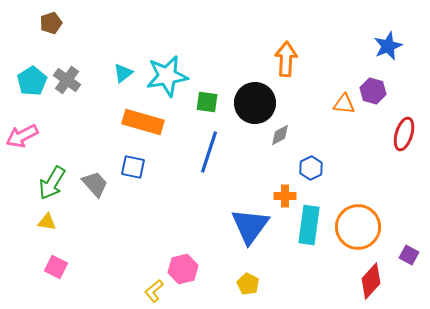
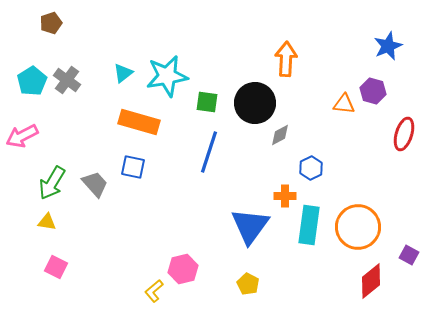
orange rectangle: moved 4 px left
red diamond: rotated 9 degrees clockwise
